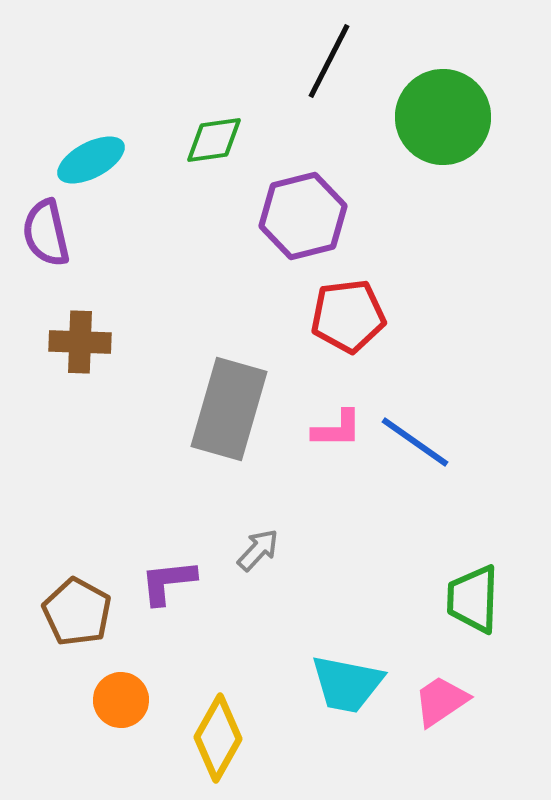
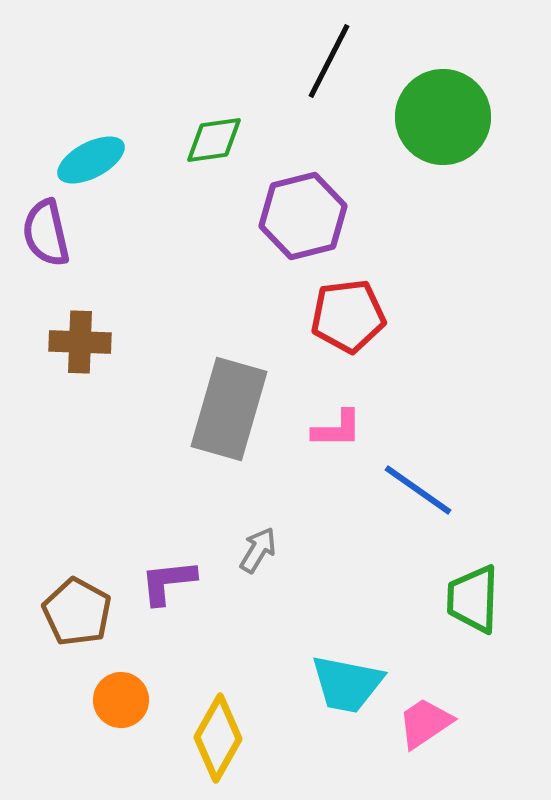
blue line: moved 3 px right, 48 px down
gray arrow: rotated 12 degrees counterclockwise
pink trapezoid: moved 16 px left, 22 px down
